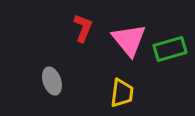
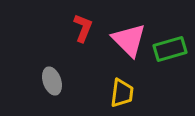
pink triangle: rotated 6 degrees counterclockwise
